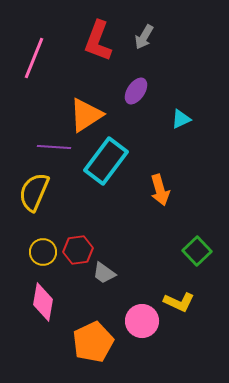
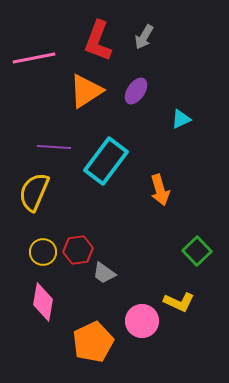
pink line: rotated 57 degrees clockwise
orange triangle: moved 24 px up
